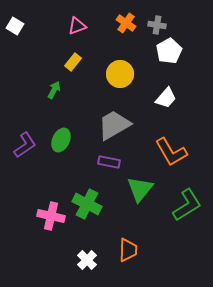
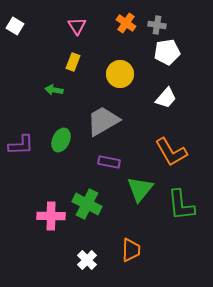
pink triangle: rotated 42 degrees counterclockwise
white pentagon: moved 2 px left, 1 px down; rotated 20 degrees clockwise
yellow rectangle: rotated 18 degrees counterclockwise
green arrow: rotated 108 degrees counterclockwise
gray trapezoid: moved 11 px left, 4 px up
purple L-shape: moved 4 px left; rotated 32 degrees clockwise
green L-shape: moved 6 px left; rotated 116 degrees clockwise
pink cross: rotated 12 degrees counterclockwise
orange trapezoid: moved 3 px right
